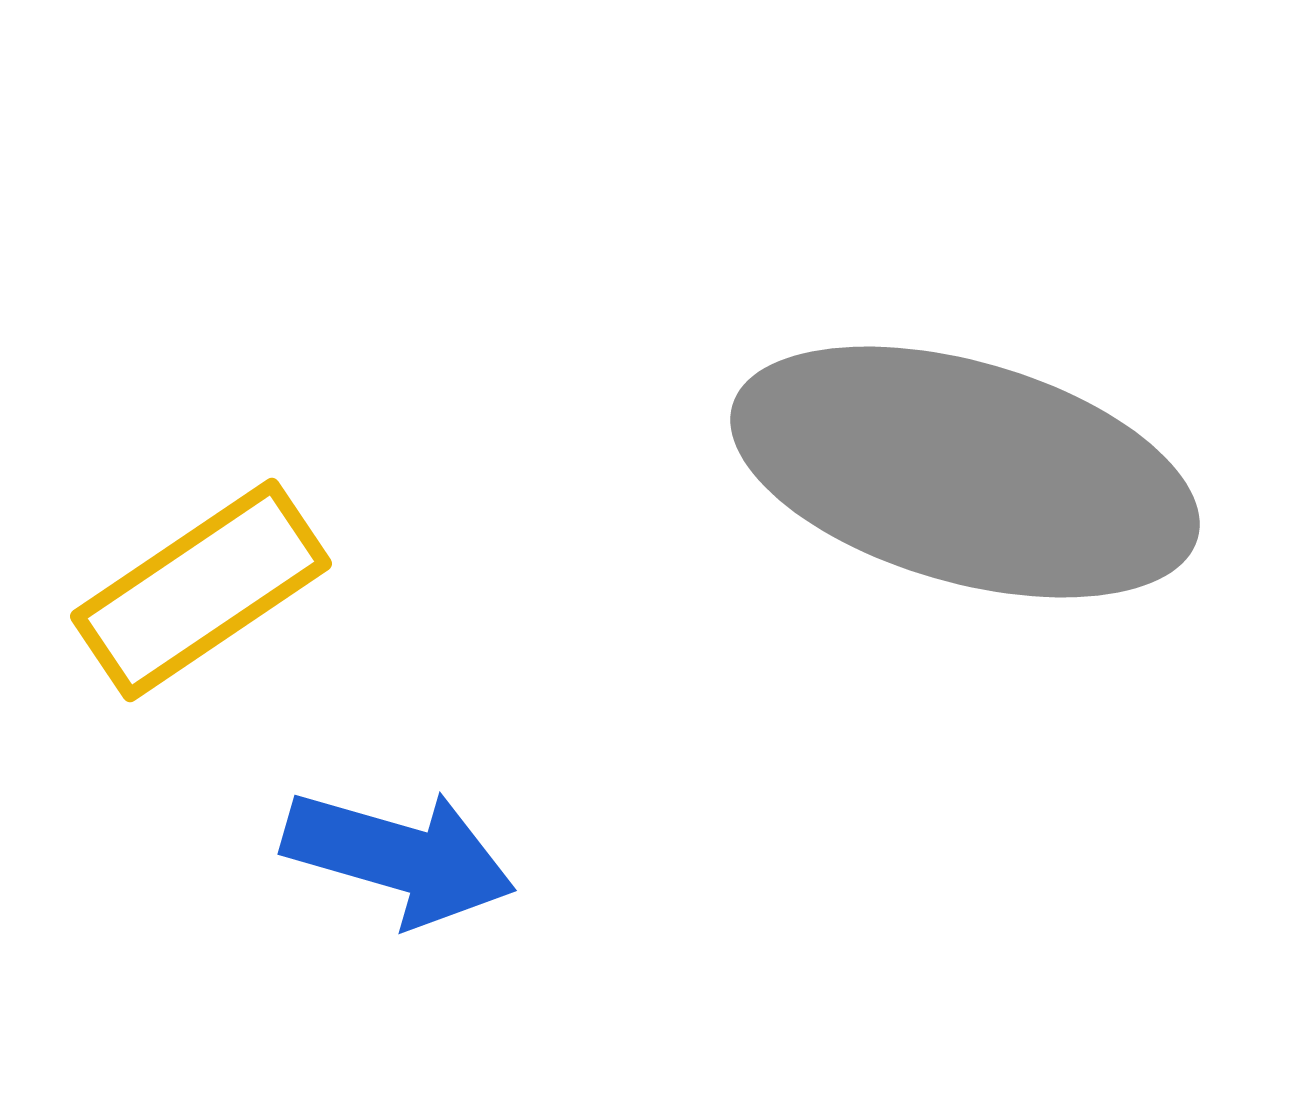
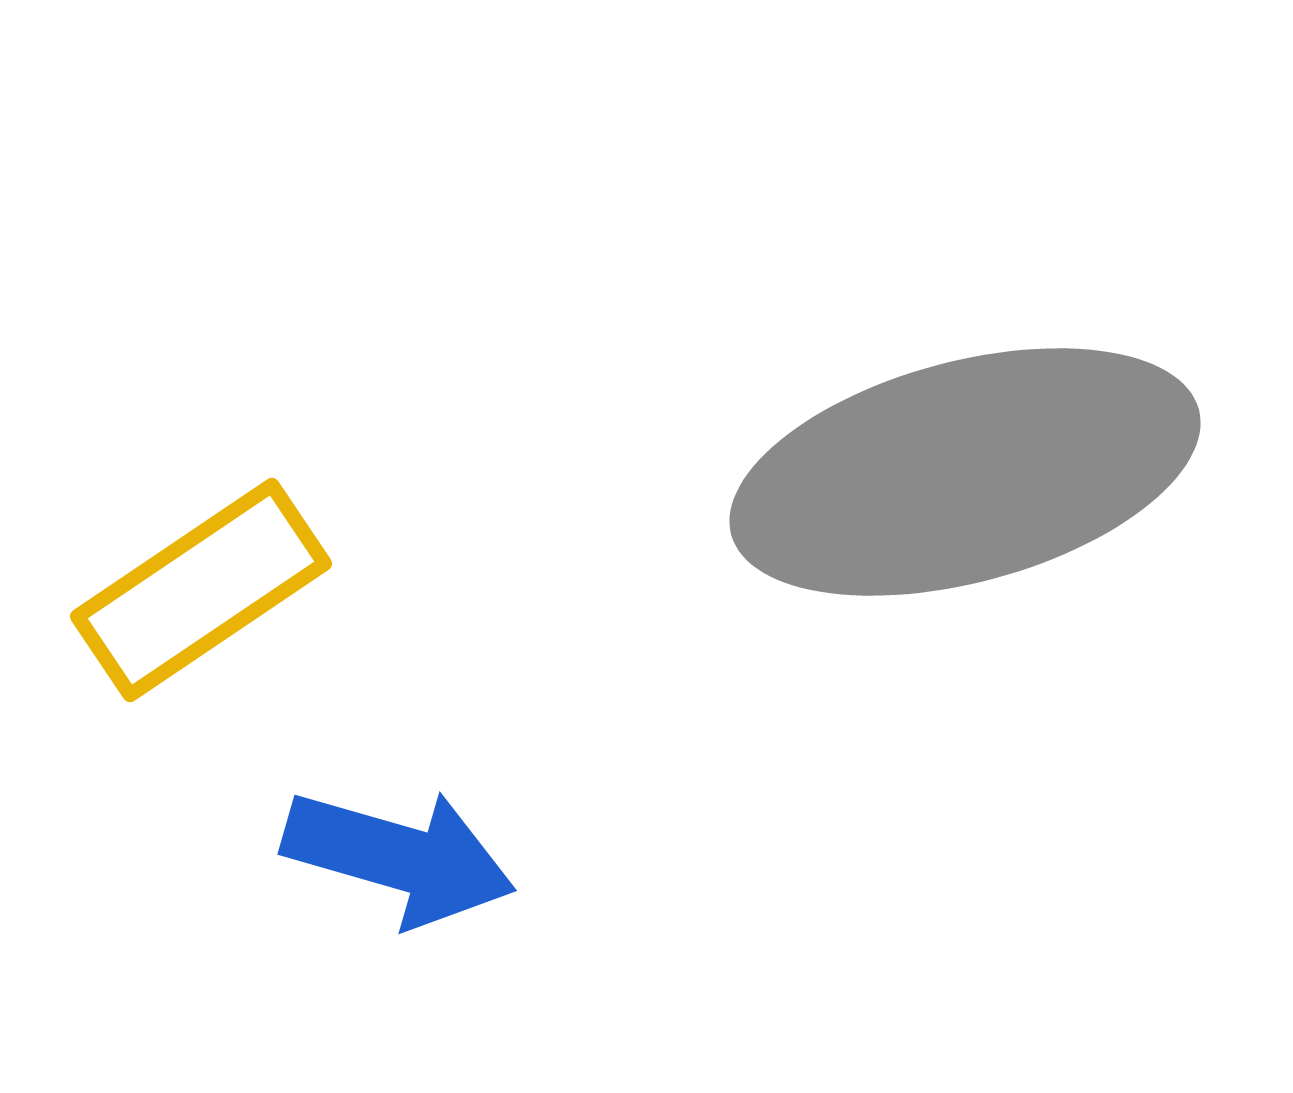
gray ellipse: rotated 31 degrees counterclockwise
